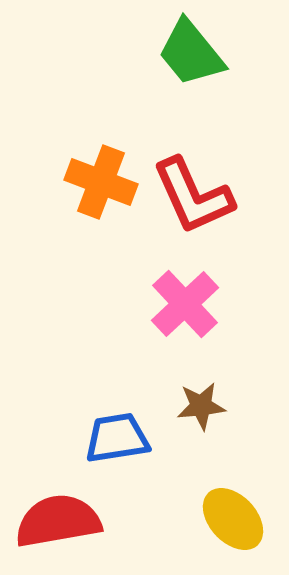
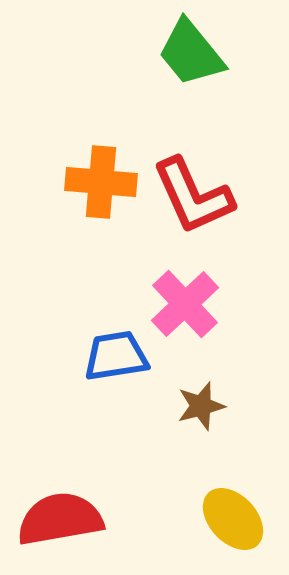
orange cross: rotated 16 degrees counterclockwise
brown star: rotated 9 degrees counterclockwise
blue trapezoid: moved 1 px left, 82 px up
red semicircle: moved 2 px right, 2 px up
